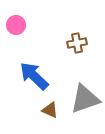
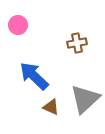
pink circle: moved 2 px right
gray triangle: rotated 24 degrees counterclockwise
brown triangle: moved 1 px right, 3 px up
